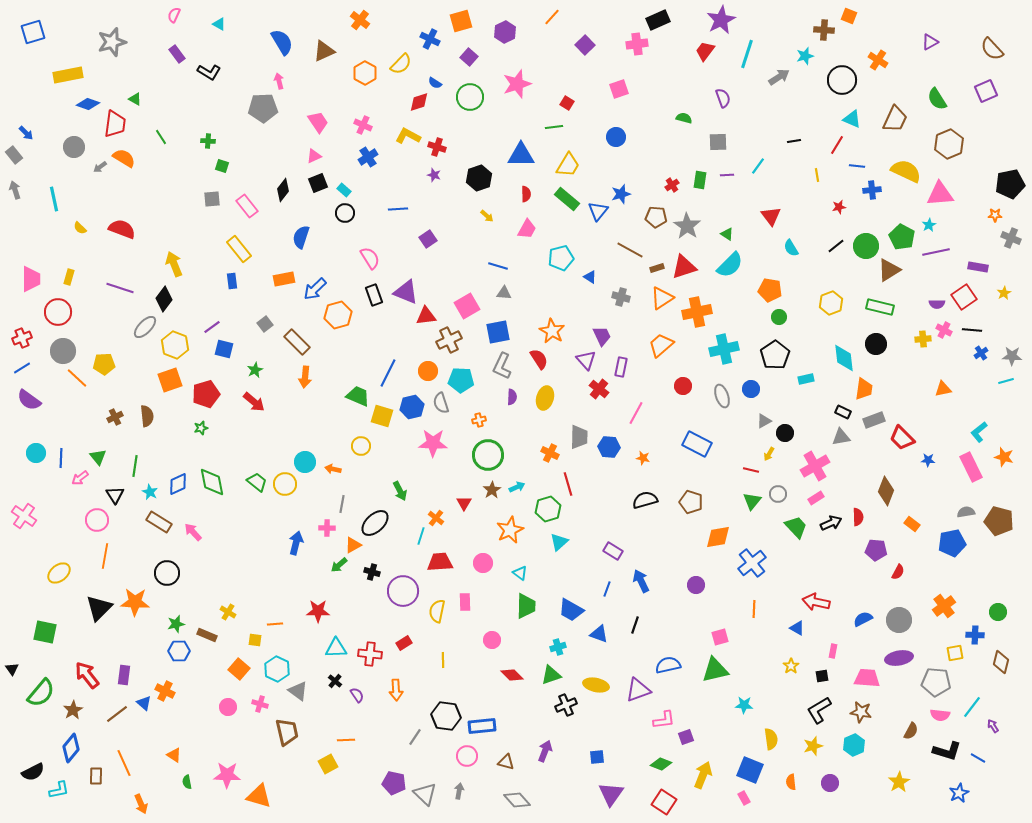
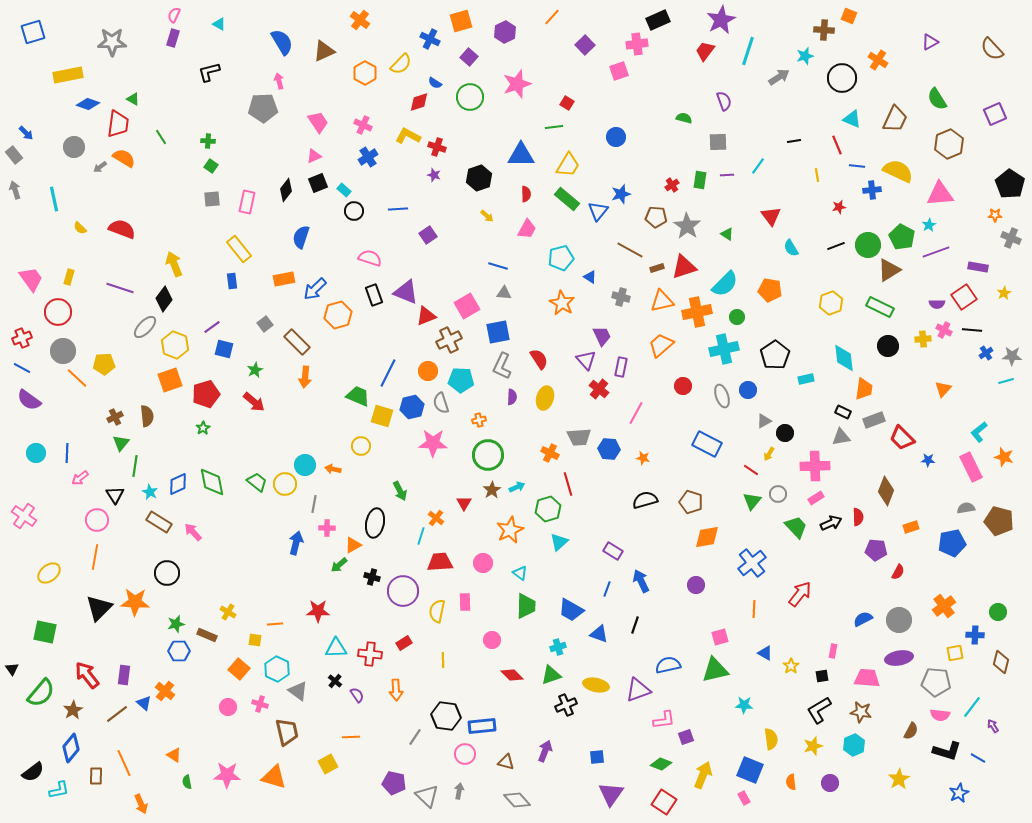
gray star at (112, 42): rotated 16 degrees clockwise
purple rectangle at (177, 54): moved 4 px left, 16 px up; rotated 54 degrees clockwise
cyan line at (747, 54): moved 1 px right, 3 px up
black L-shape at (209, 72): rotated 135 degrees clockwise
black circle at (842, 80): moved 2 px up
pink square at (619, 89): moved 18 px up
purple square at (986, 91): moved 9 px right, 23 px down
purple semicircle at (723, 98): moved 1 px right, 3 px down
green triangle at (135, 99): moved 2 px left
red trapezoid at (115, 124): moved 3 px right
red line at (837, 145): rotated 54 degrees counterclockwise
green square at (222, 166): moved 11 px left; rotated 16 degrees clockwise
yellow semicircle at (906, 171): moved 8 px left
black pentagon at (1010, 184): rotated 28 degrees counterclockwise
black diamond at (283, 190): moved 3 px right
pink rectangle at (247, 206): moved 4 px up; rotated 50 degrees clockwise
black circle at (345, 213): moved 9 px right, 2 px up
purple square at (428, 239): moved 4 px up
black line at (836, 246): rotated 18 degrees clockwise
green circle at (866, 246): moved 2 px right, 1 px up
purple line at (936, 252): rotated 8 degrees counterclockwise
pink semicircle at (370, 258): rotated 40 degrees counterclockwise
cyan semicircle at (730, 265): moved 5 px left, 19 px down
pink trapezoid at (31, 279): rotated 36 degrees counterclockwise
orange triangle at (662, 298): moved 3 px down; rotated 20 degrees clockwise
green rectangle at (880, 307): rotated 12 degrees clockwise
red triangle at (426, 316): rotated 15 degrees counterclockwise
green circle at (779, 317): moved 42 px left
orange star at (552, 331): moved 10 px right, 28 px up
black circle at (876, 344): moved 12 px right, 2 px down
blue cross at (981, 353): moved 5 px right
blue line at (22, 368): rotated 60 degrees clockwise
blue circle at (751, 389): moved 3 px left, 1 px down
orange triangle at (943, 389): rotated 36 degrees counterclockwise
green star at (201, 428): moved 2 px right; rotated 16 degrees counterclockwise
gray trapezoid at (579, 437): rotated 85 degrees clockwise
blue rectangle at (697, 444): moved 10 px right
blue hexagon at (609, 447): moved 2 px down
green triangle at (98, 457): moved 23 px right, 14 px up; rotated 18 degrees clockwise
blue line at (61, 458): moved 6 px right, 5 px up
cyan circle at (305, 462): moved 3 px down
pink cross at (815, 466): rotated 28 degrees clockwise
red line at (751, 470): rotated 21 degrees clockwise
gray line at (342, 504): moved 28 px left
gray semicircle at (966, 512): moved 4 px up
black ellipse at (375, 523): rotated 36 degrees counterclockwise
orange rectangle at (912, 524): moved 1 px left, 3 px down; rotated 56 degrees counterclockwise
orange diamond at (718, 537): moved 11 px left
orange line at (105, 556): moved 10 px left, 1 px down
black cross at (372, 572): moved 5 px down
yellow ellipse at (59, 573): moved 10 px left
red arrow at (816, 602): moved 16 px left, 8 px up; rotated 116 degrees clockwise
blue triangle at (797, 628): moved 32 px left, 25 px down
orange cross at (165, 691): rotated 12 degrees clockwise
orange line at (346, 740): moved 5 px right, 3 px up
pink circle at (467, 756): moved 2 px left, 2 px up
black semicircle at (33, 772): rotated 10 degrees counterclockwise
yellow star at (899, 782): moved 3 px up
gray triangle at (425, 794): moved 2 px right, 2 px down
orange triangle at (259, 796): moved 15 px right, 19 px up
